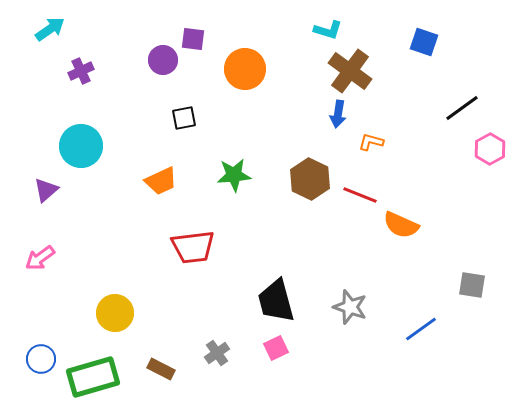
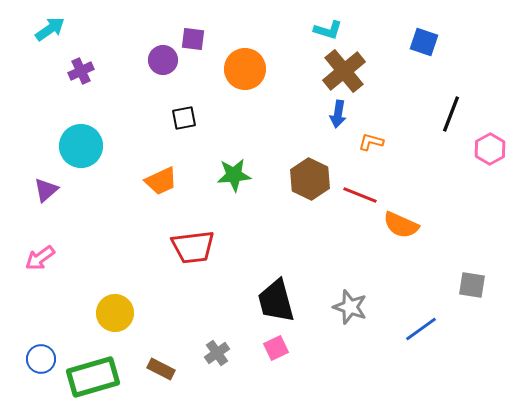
brown cross: moved 6 px left; rotated 15 degrees clockwise
black line: moved 11 px left, 6 px down; rotated 33 degrees counterclockwise
